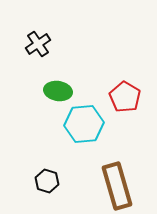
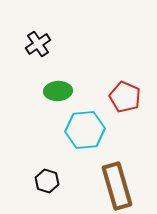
green ellipse: rotated 12 degrees counterclockwise
red pentagon: rotated 8 degrees counterclockwise
cyan hexagon: moved 1 px right, 6 px down
